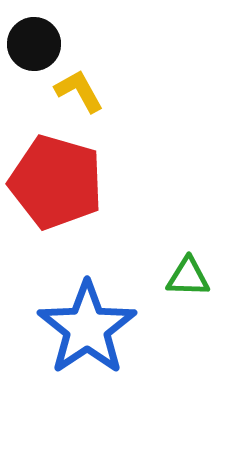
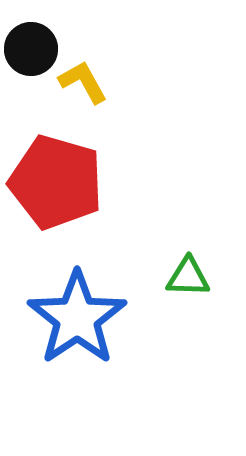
black circle: moved 3 px left, 5 px down
yellow L-shape: moved 4 px right, 9 px up
blue star: moved 10 px left, 10 px up
